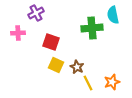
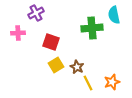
cyan semicircle: moved 1 px right
yellow square: rotated 35 degrees clockwise
